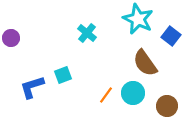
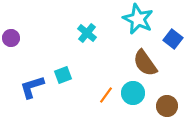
blue square: moved 2 px right, 3 px down
